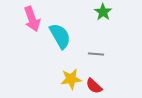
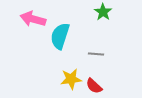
pink arrow: moved 1 px right; rotated 125 degrees clockwise
cyan semicircle: rotated 132 degrees counterclockwise
